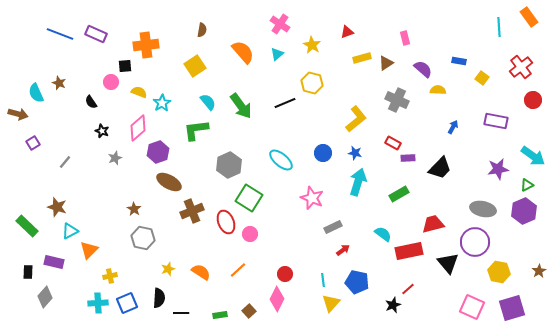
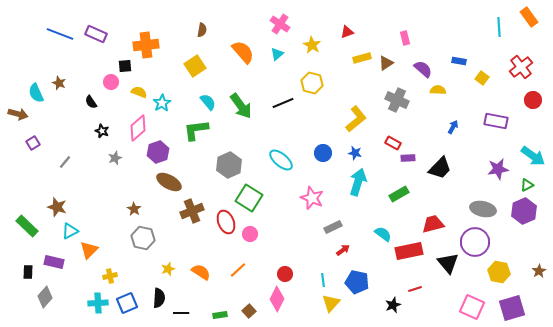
black line at (285, 103): moved 2 px left
red line at (408, 289): moved 7 px right; rotated 24 degrees clockwise
